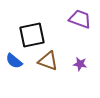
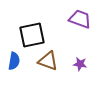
blue semicircle: rotated 120 degrees counterclockwise
